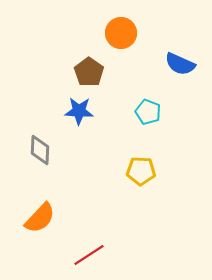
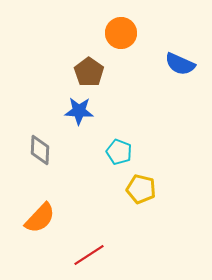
cyan pentagon: moved 29 px left, 40 px down
yellow pentagon: moved 18 px down; rotated 12 degrees clockwise
